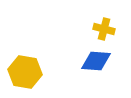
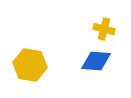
yellow hexagon: moved 5 px right, 7 px up
